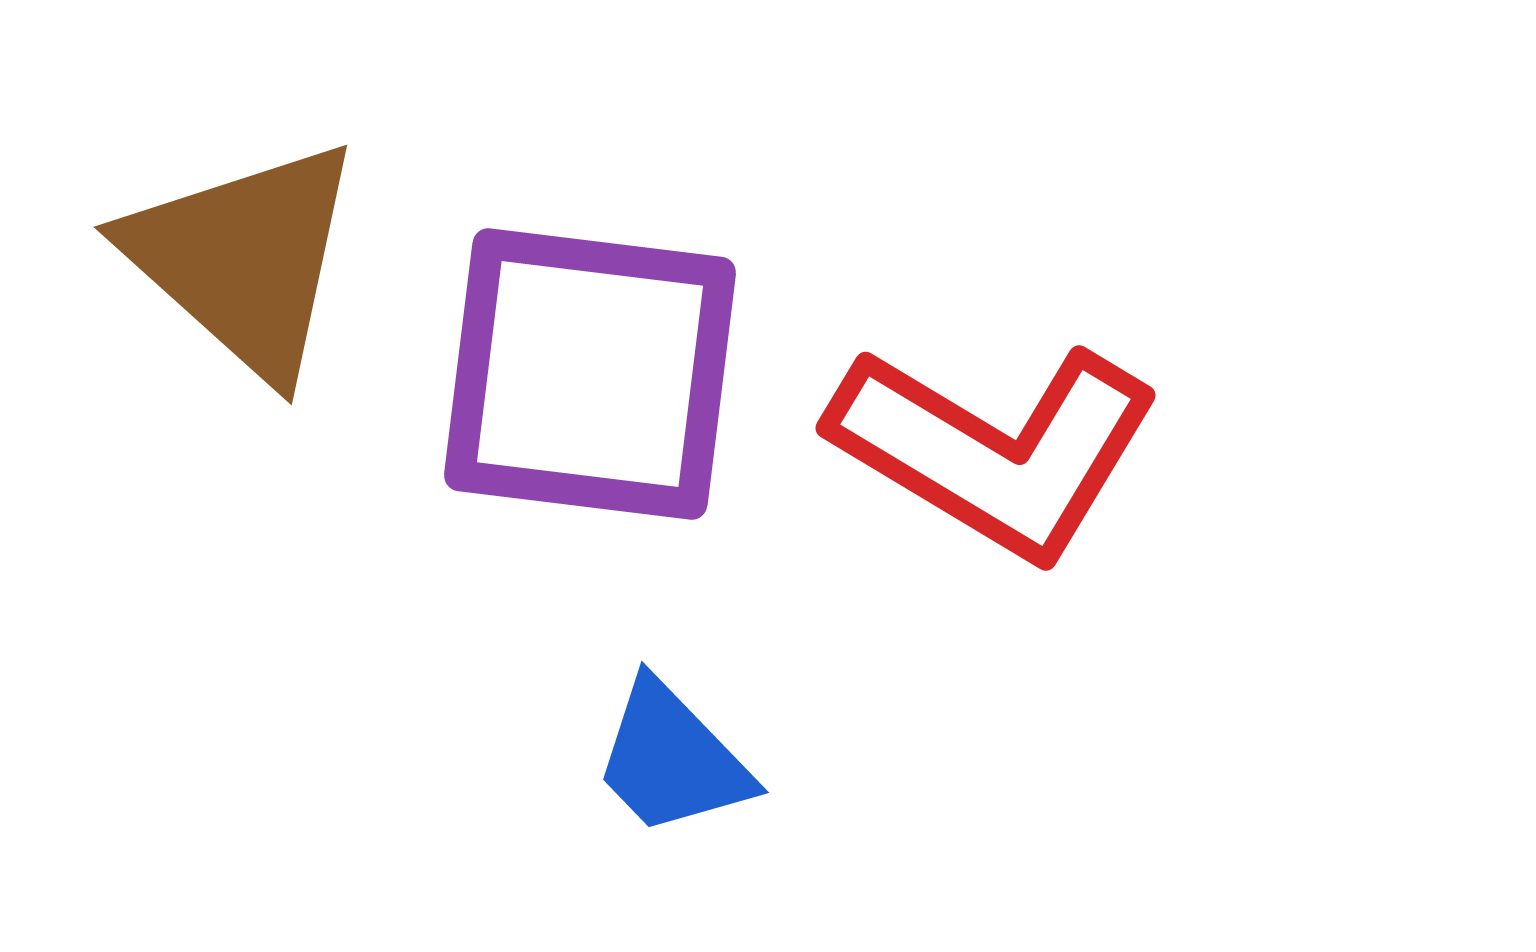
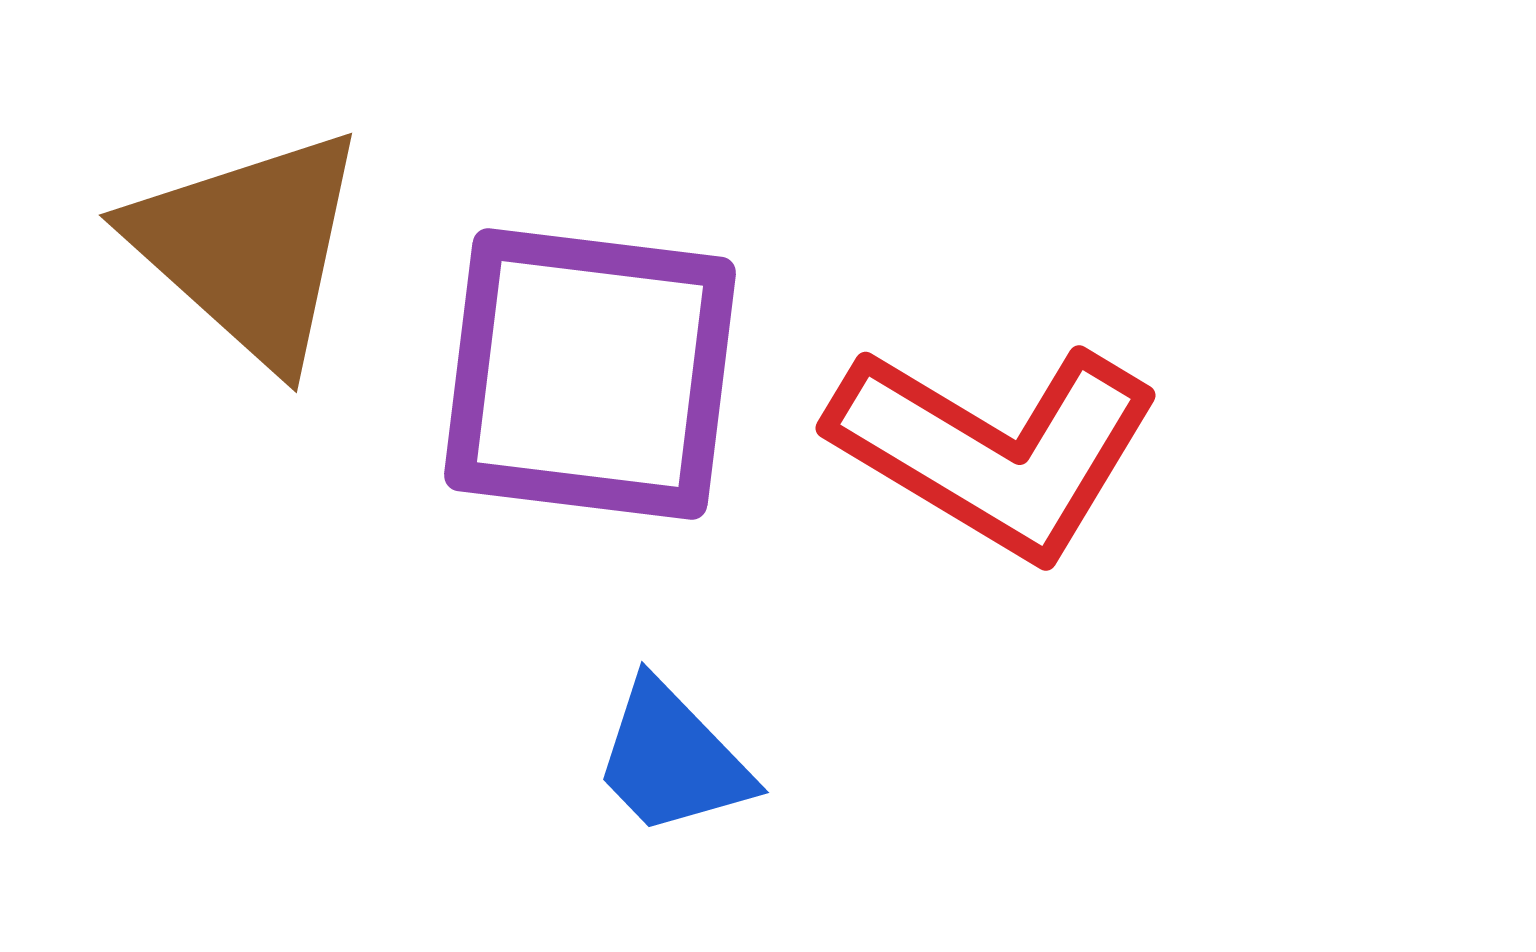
brown triangle: moved 5 px right, 12 px up
